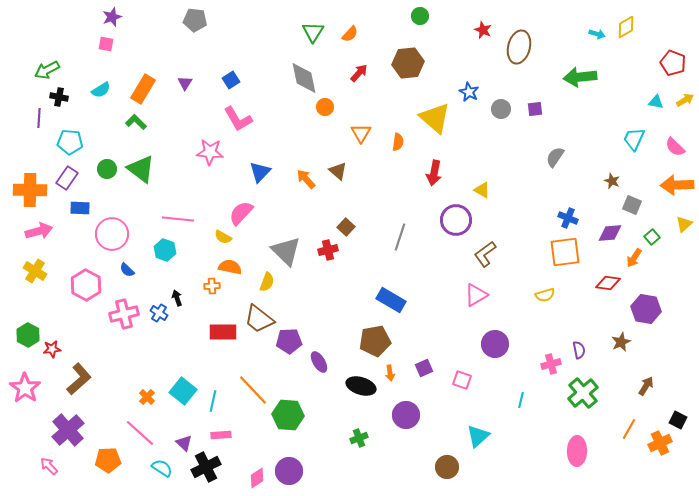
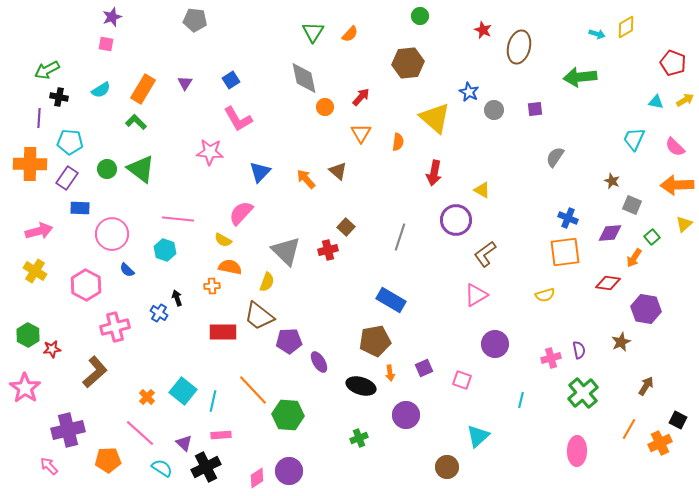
red arrow at (359, 73): moved 2 px right, 24 px down
gray circle at (501, 109): moved 7 px left, 1 px down
orange cross at (30, 190): moved 26 px up
yellow semicircle at (223, 237): moved 3 px down
pink cross at (124, 314): moved 9 px left, 13 px down
brown trapezoid at (259, 319): moved 3 px up
pink cross at (551, 364): moved 6 px up
brown L-shape at (79, 379): moved 16 px right, 7 px up
purple cross at (68, 430): rotated 28 degrees clockwise
